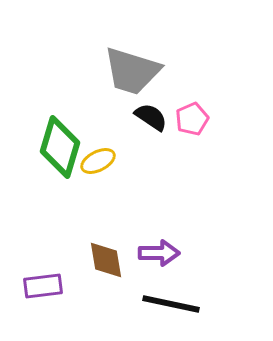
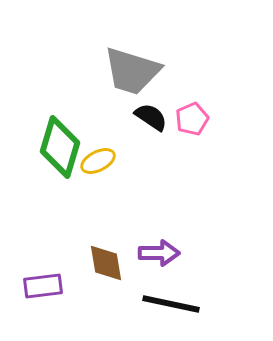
brown diamond: moved 3 px down
